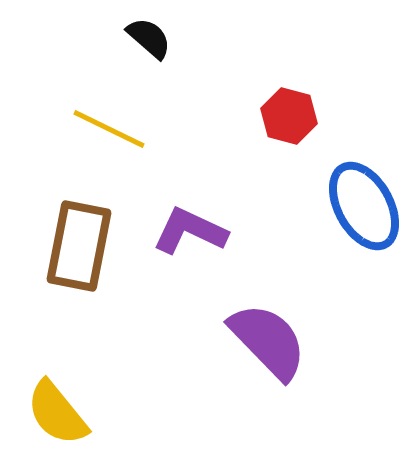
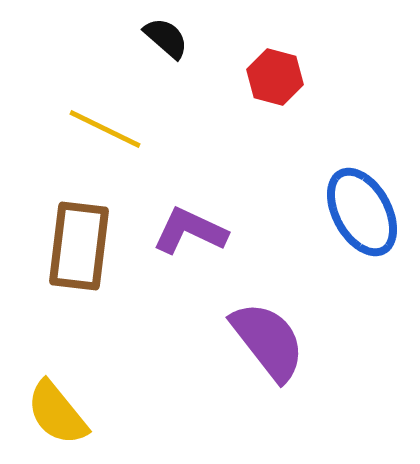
black semicircle: moved 17 px right
red hexagon: moved 14 px left, 39 px up
yellow line: moved 4 px left
blue ellipse: moved 2 px left, 6 px down
brown rectangle: rotated 4 degrees counterclockwise
purple semicircle: rotated 6 degrees clockwise
